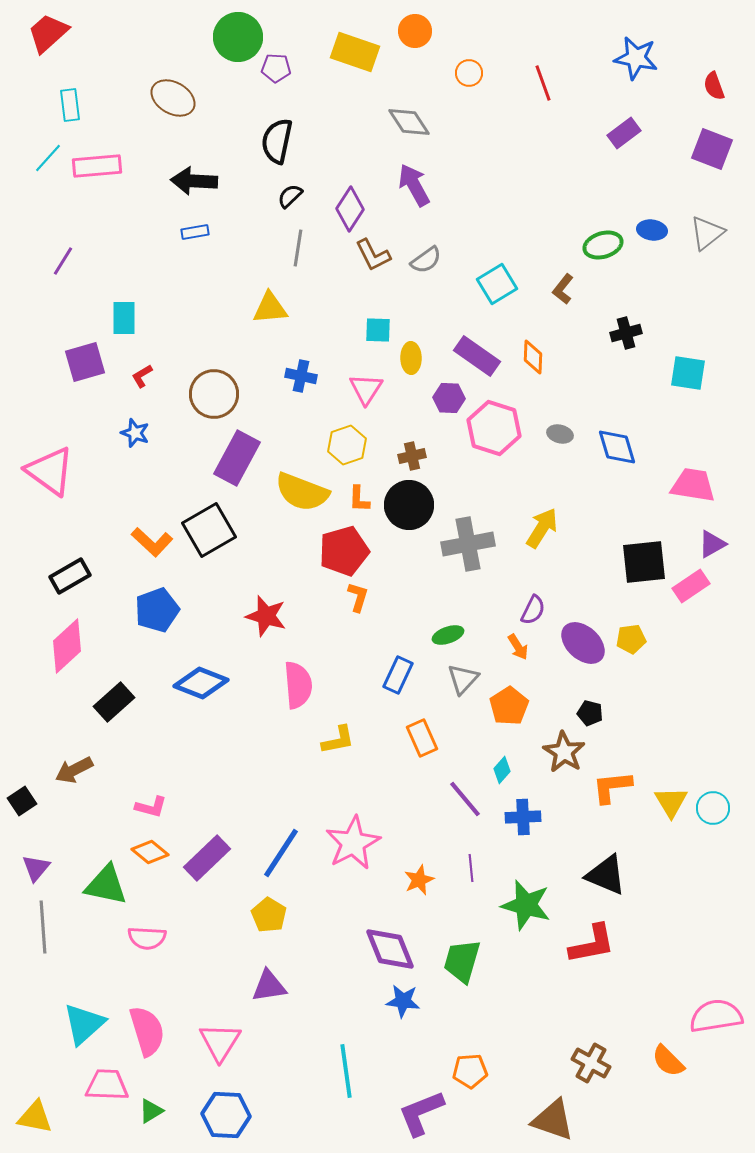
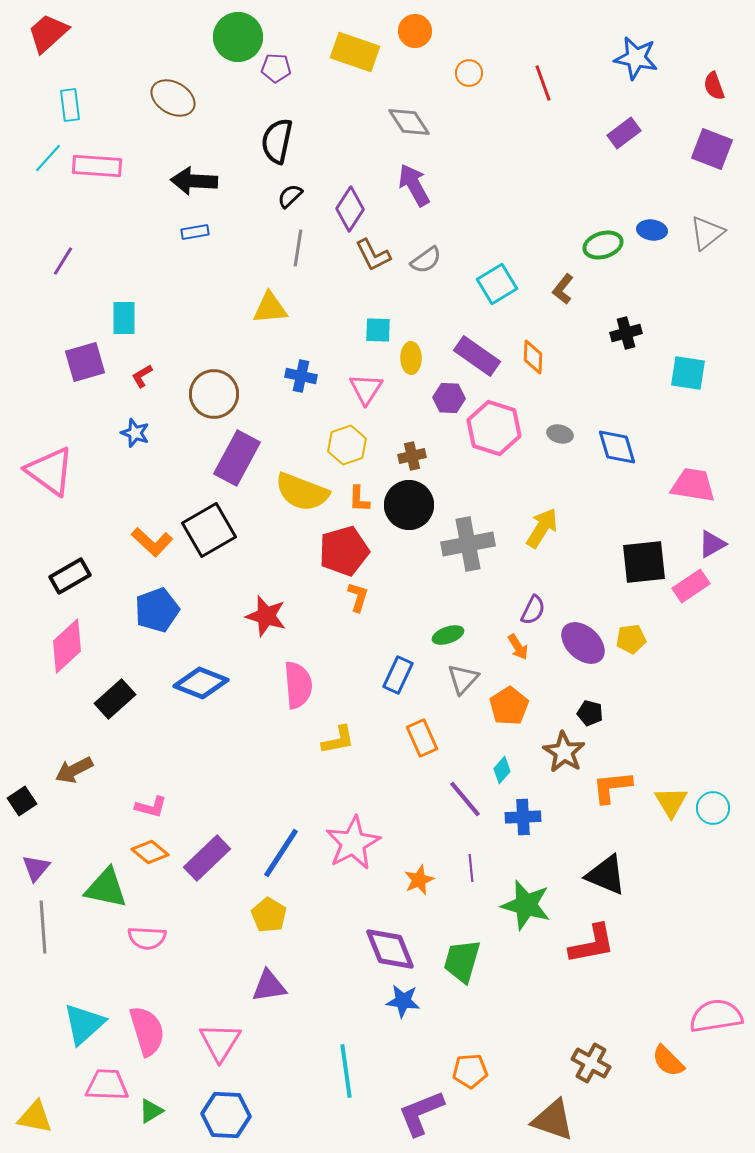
pink rectangle at (97, 166): rotated 9 degrees clockwise
black rectangle at (114, 702): moved 1 px right, 3 px up
green triangle at (106, 885): moved 3 px down
